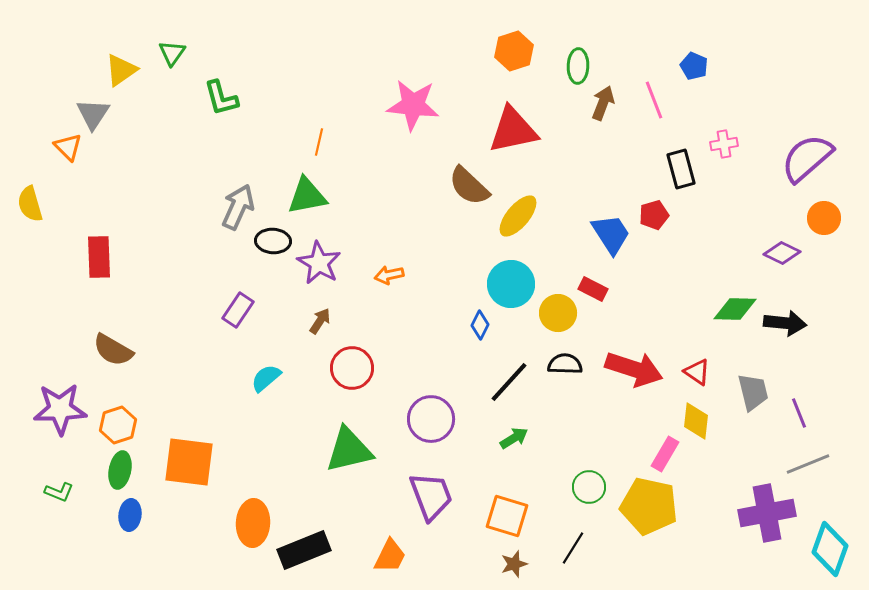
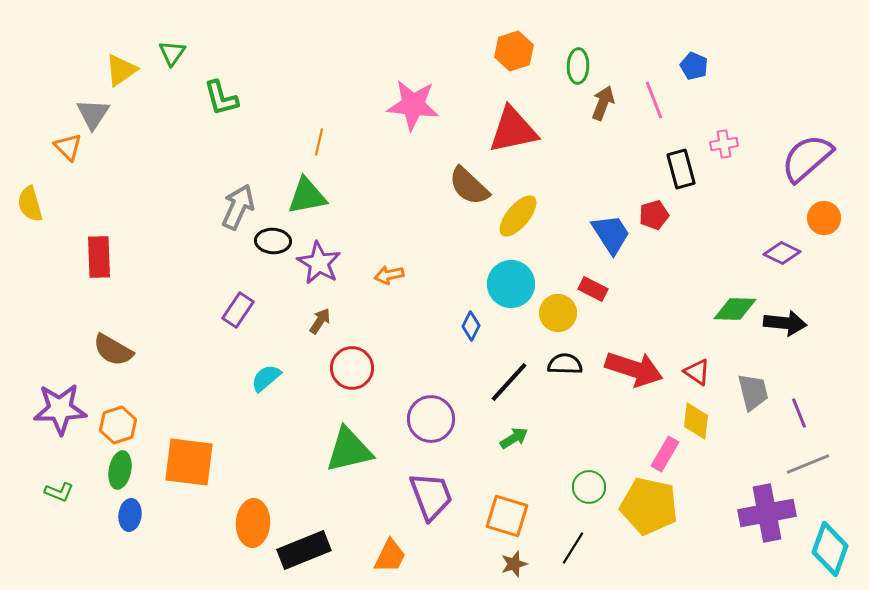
blue diamond at (480, 325): moved 9 px left, 1 px down
